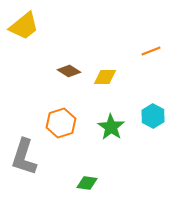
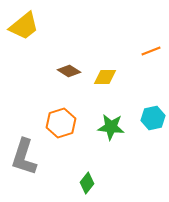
cyan hexagon: moved 2 px down; rotated 20 degrees clockwise
green star: rotated 28 degrees counterclockwise
green diamond: rotated 60 degrees counterclockwise
